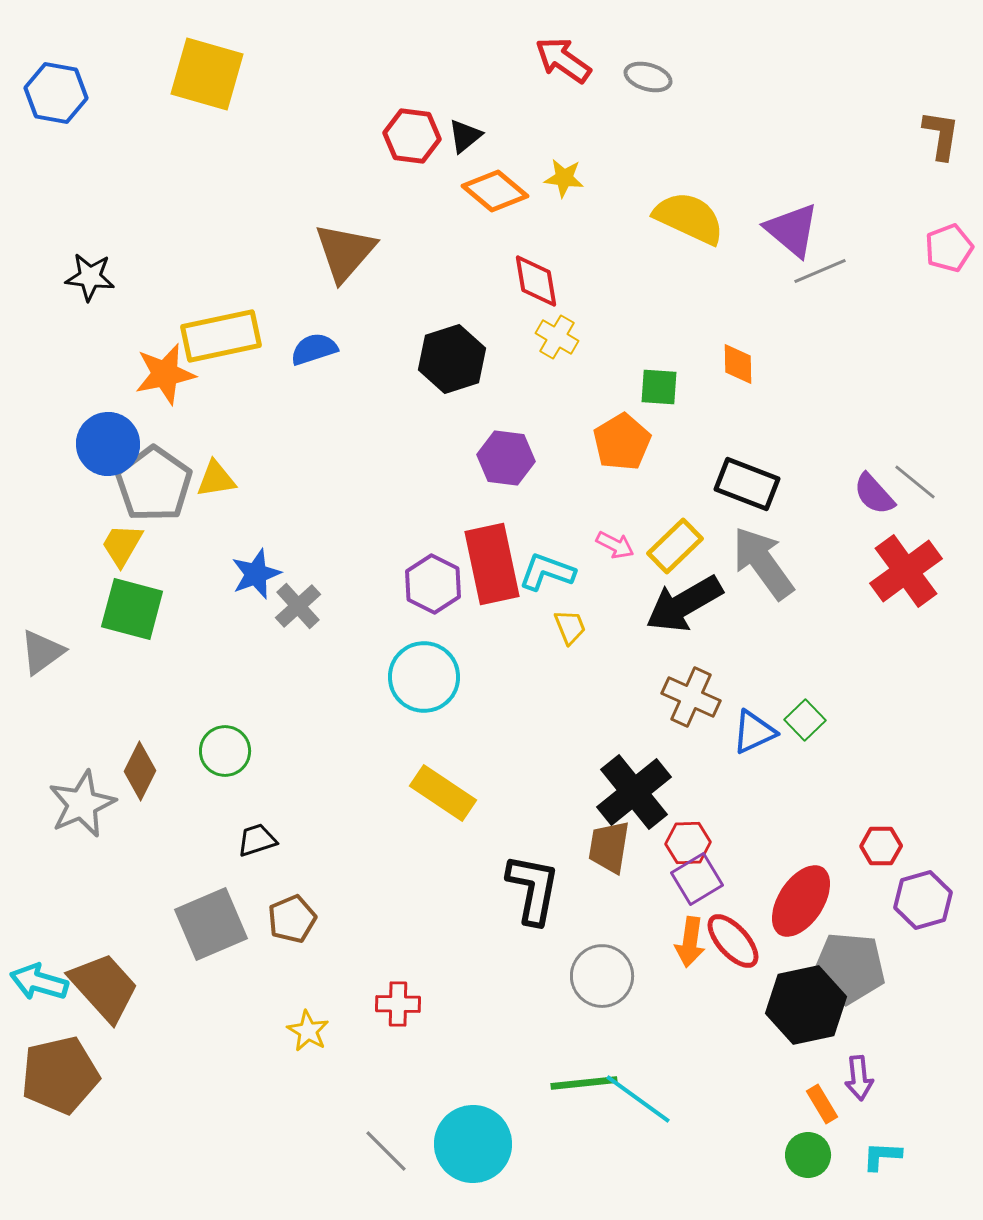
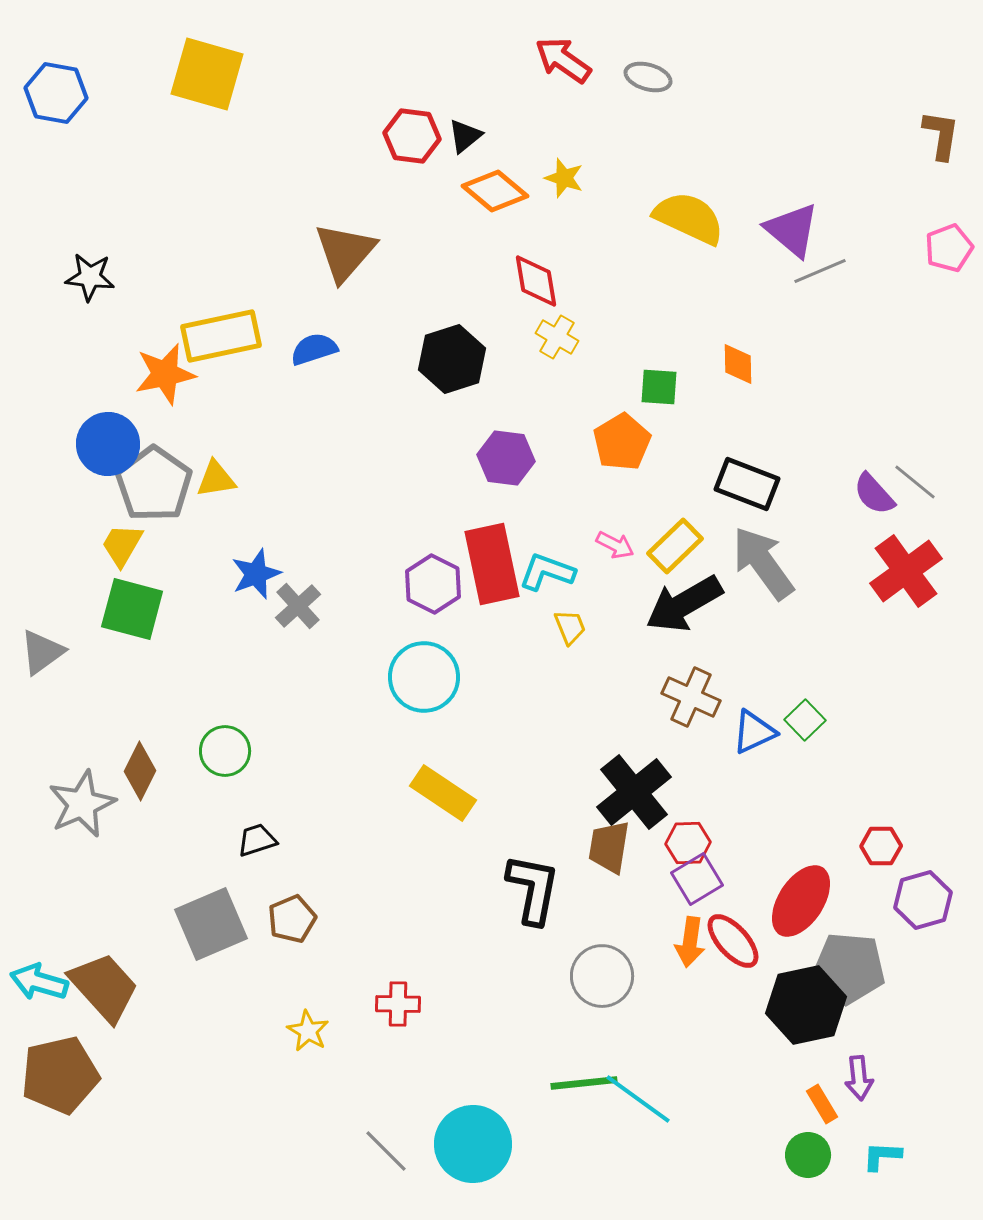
yellow star at (564, 178): rotated 12 degrees clockwise
